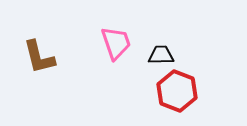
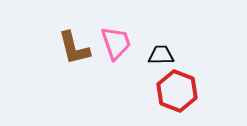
brown L-shape: moved 35 px right, 9 px up
